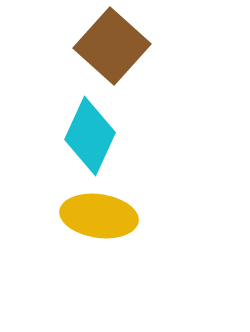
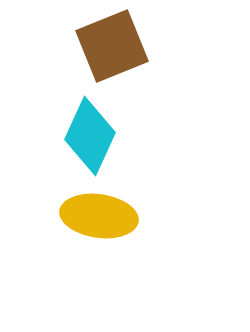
brown square: rotated 26 degrees clockwise
